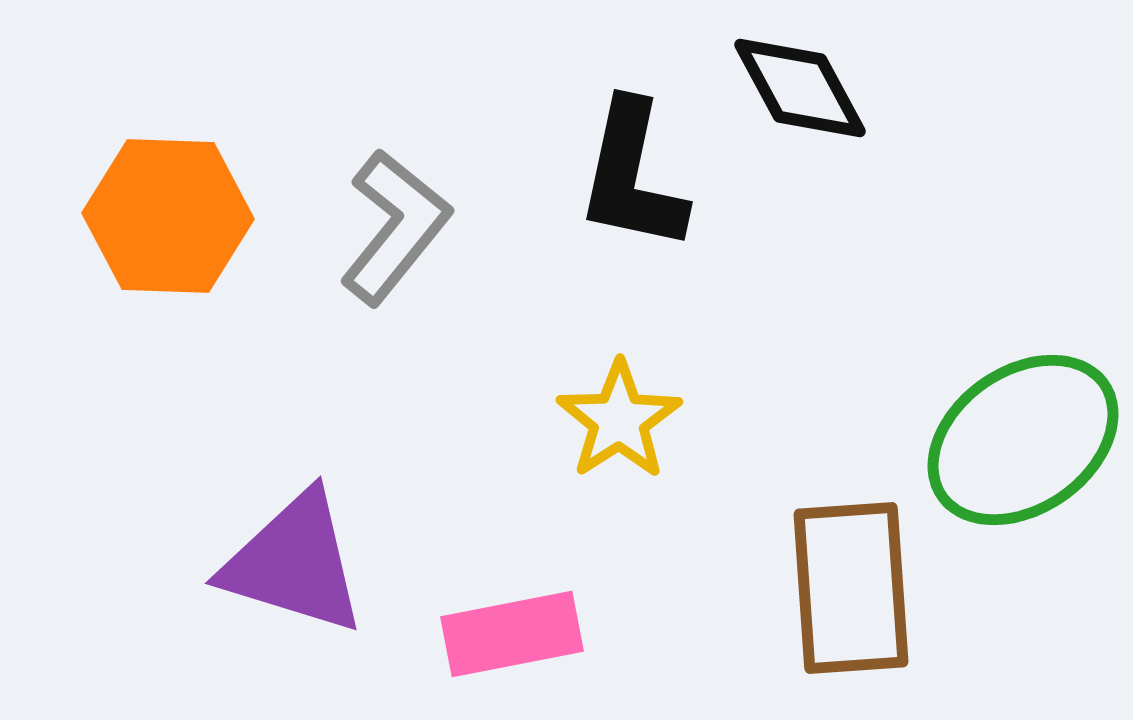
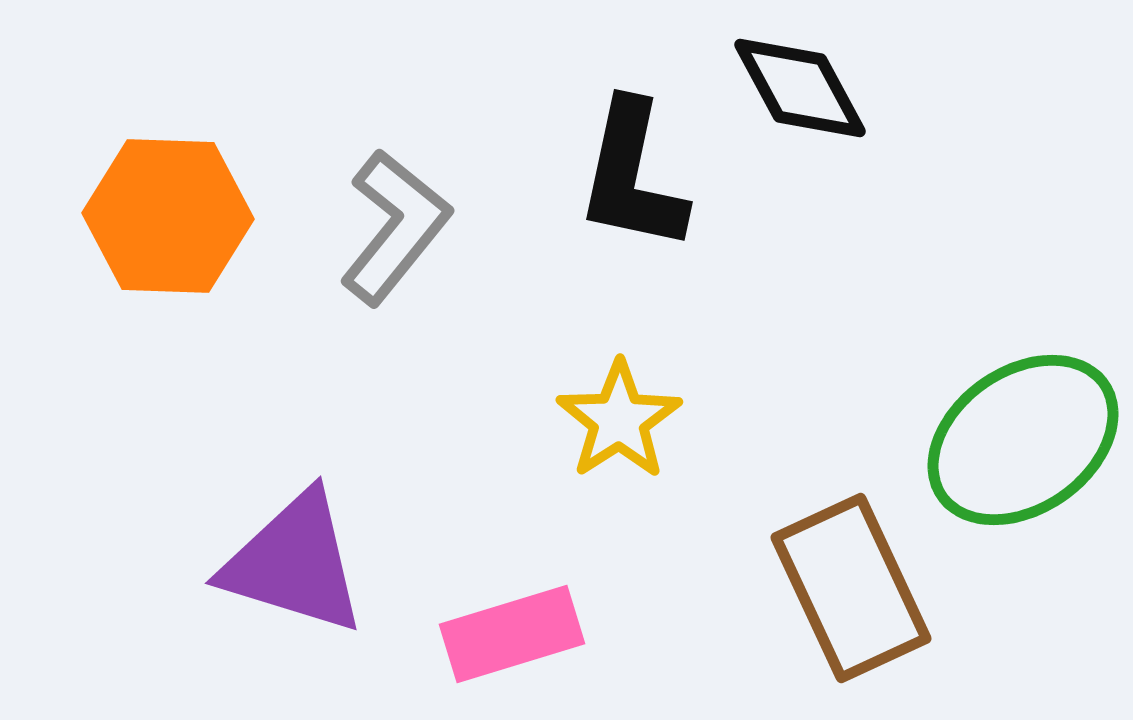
brown rectangle: rotated 21 degrees counterclockwise
pink rectangle: rotated 6 degrees counterclockwise
